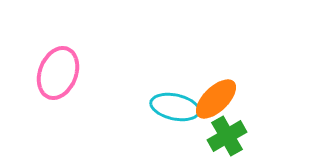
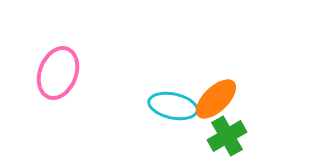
cyan ellipse: moved 2 px left, 1 px up
